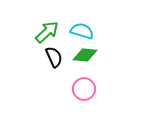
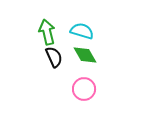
green arrow: rotated 60 degrees counterclockwise
green diamond: rotated 55 degrees clockwise
